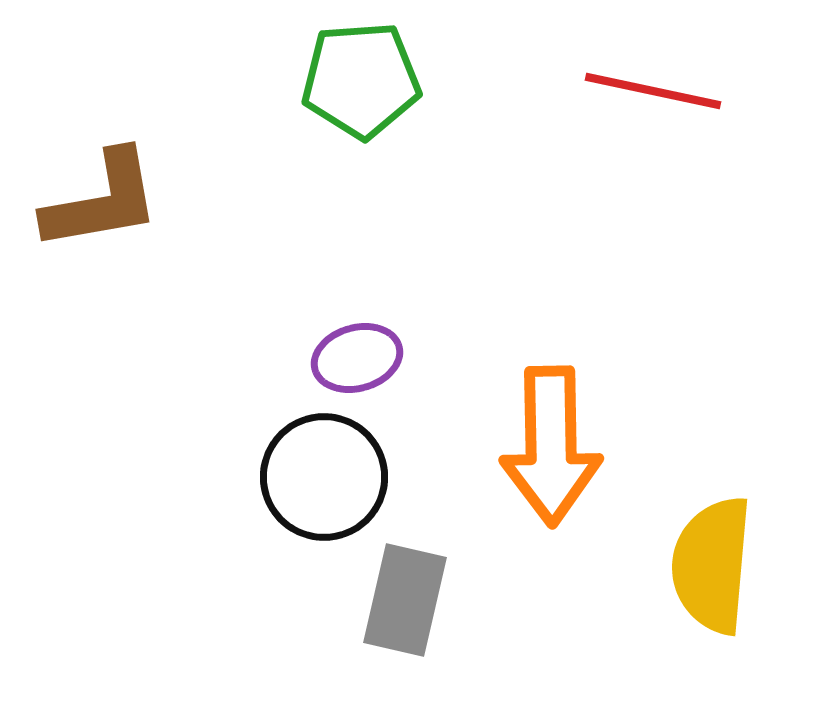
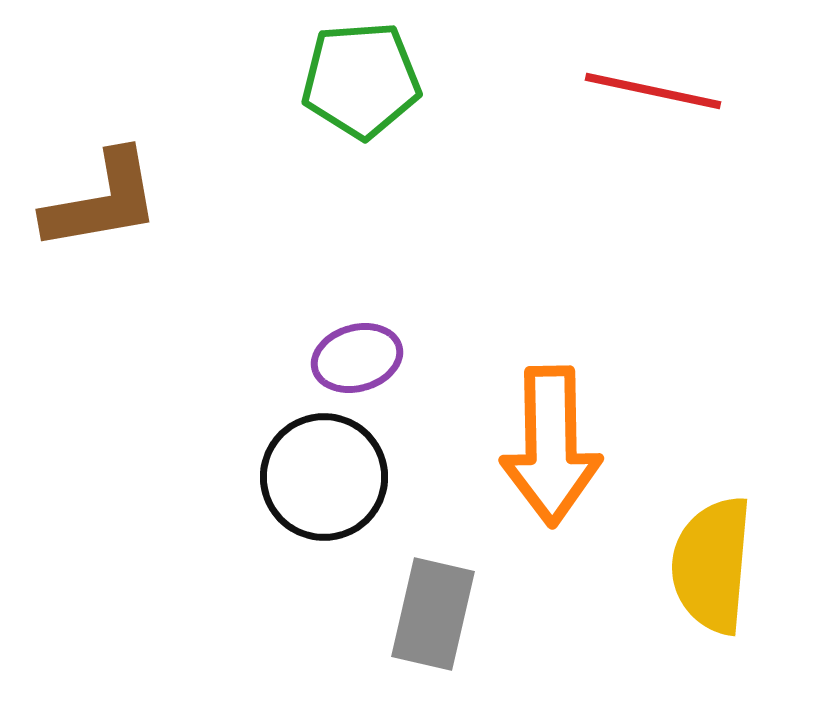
gray rectangle: moved 28 px right, 14 px down
